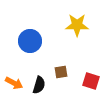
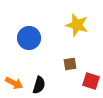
yellow star: rotated 15 degrees clockwise
blue circle: moved 1 px left, 3 px up
brown square: moved 9 px right, 8 px up
